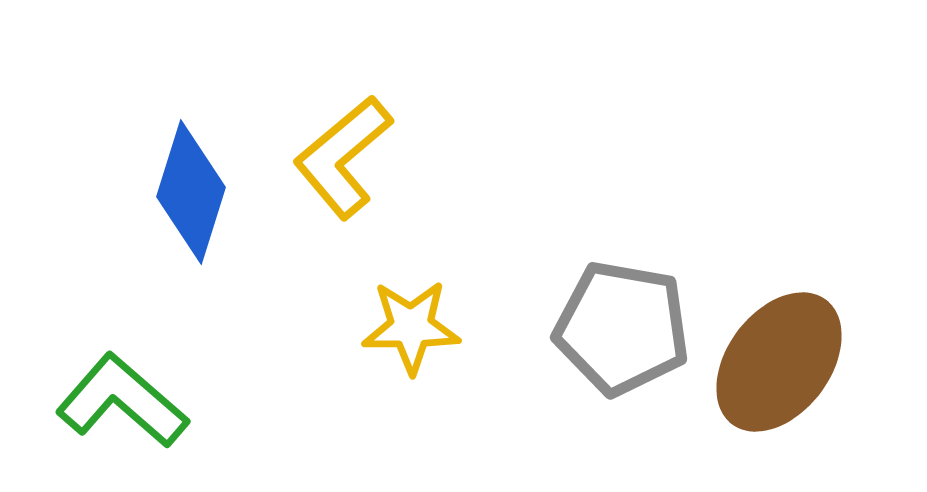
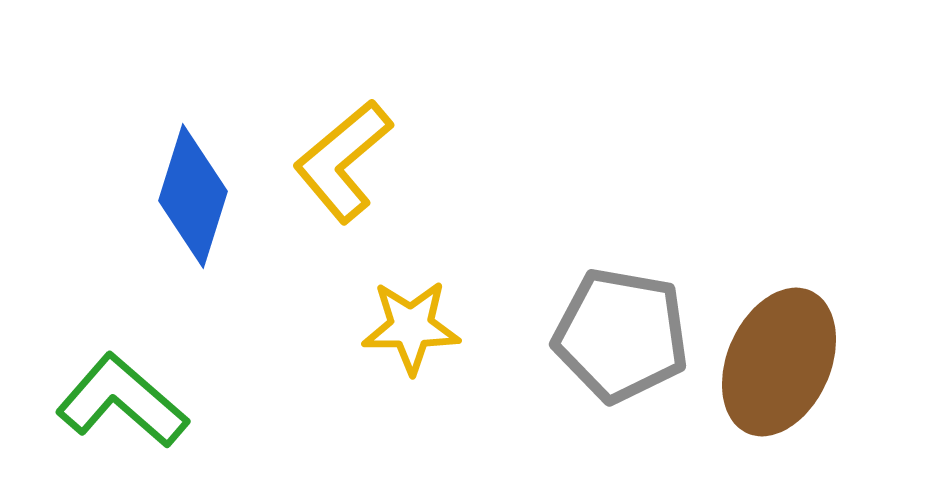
yellow L-shape: moved 4 px down
blue diamond: moved 2 px right, 4 px down
gray pentagon: moved 1 px left, 7 px down
brown ellipse: rotated 13 degrees counterclockwise
